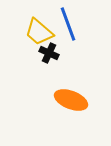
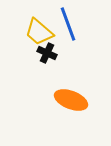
black cross: moved 2 px left
